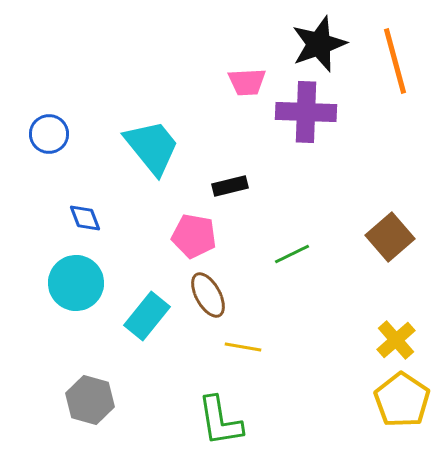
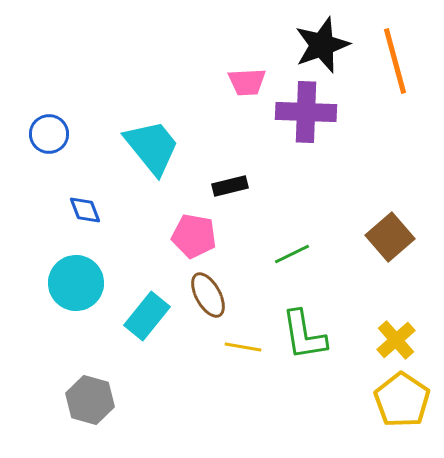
black star: moved 3 px right, 1 px down
blue diamond: moved 8 px up
green L-shape: moved 84 px right, 86 px up
